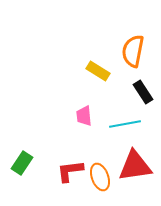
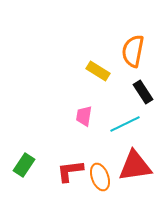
pink trapezoid: rotated 15 degrees clockwise
cyan line: rotated 16 degrees counterclockwise
green rectangle: moved 2 px right, 2 px down
